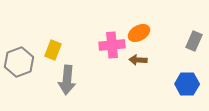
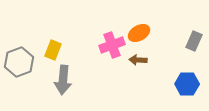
pink cross: rotated 15 degrees counterclockwise
gray arrow: moved 4 px left
